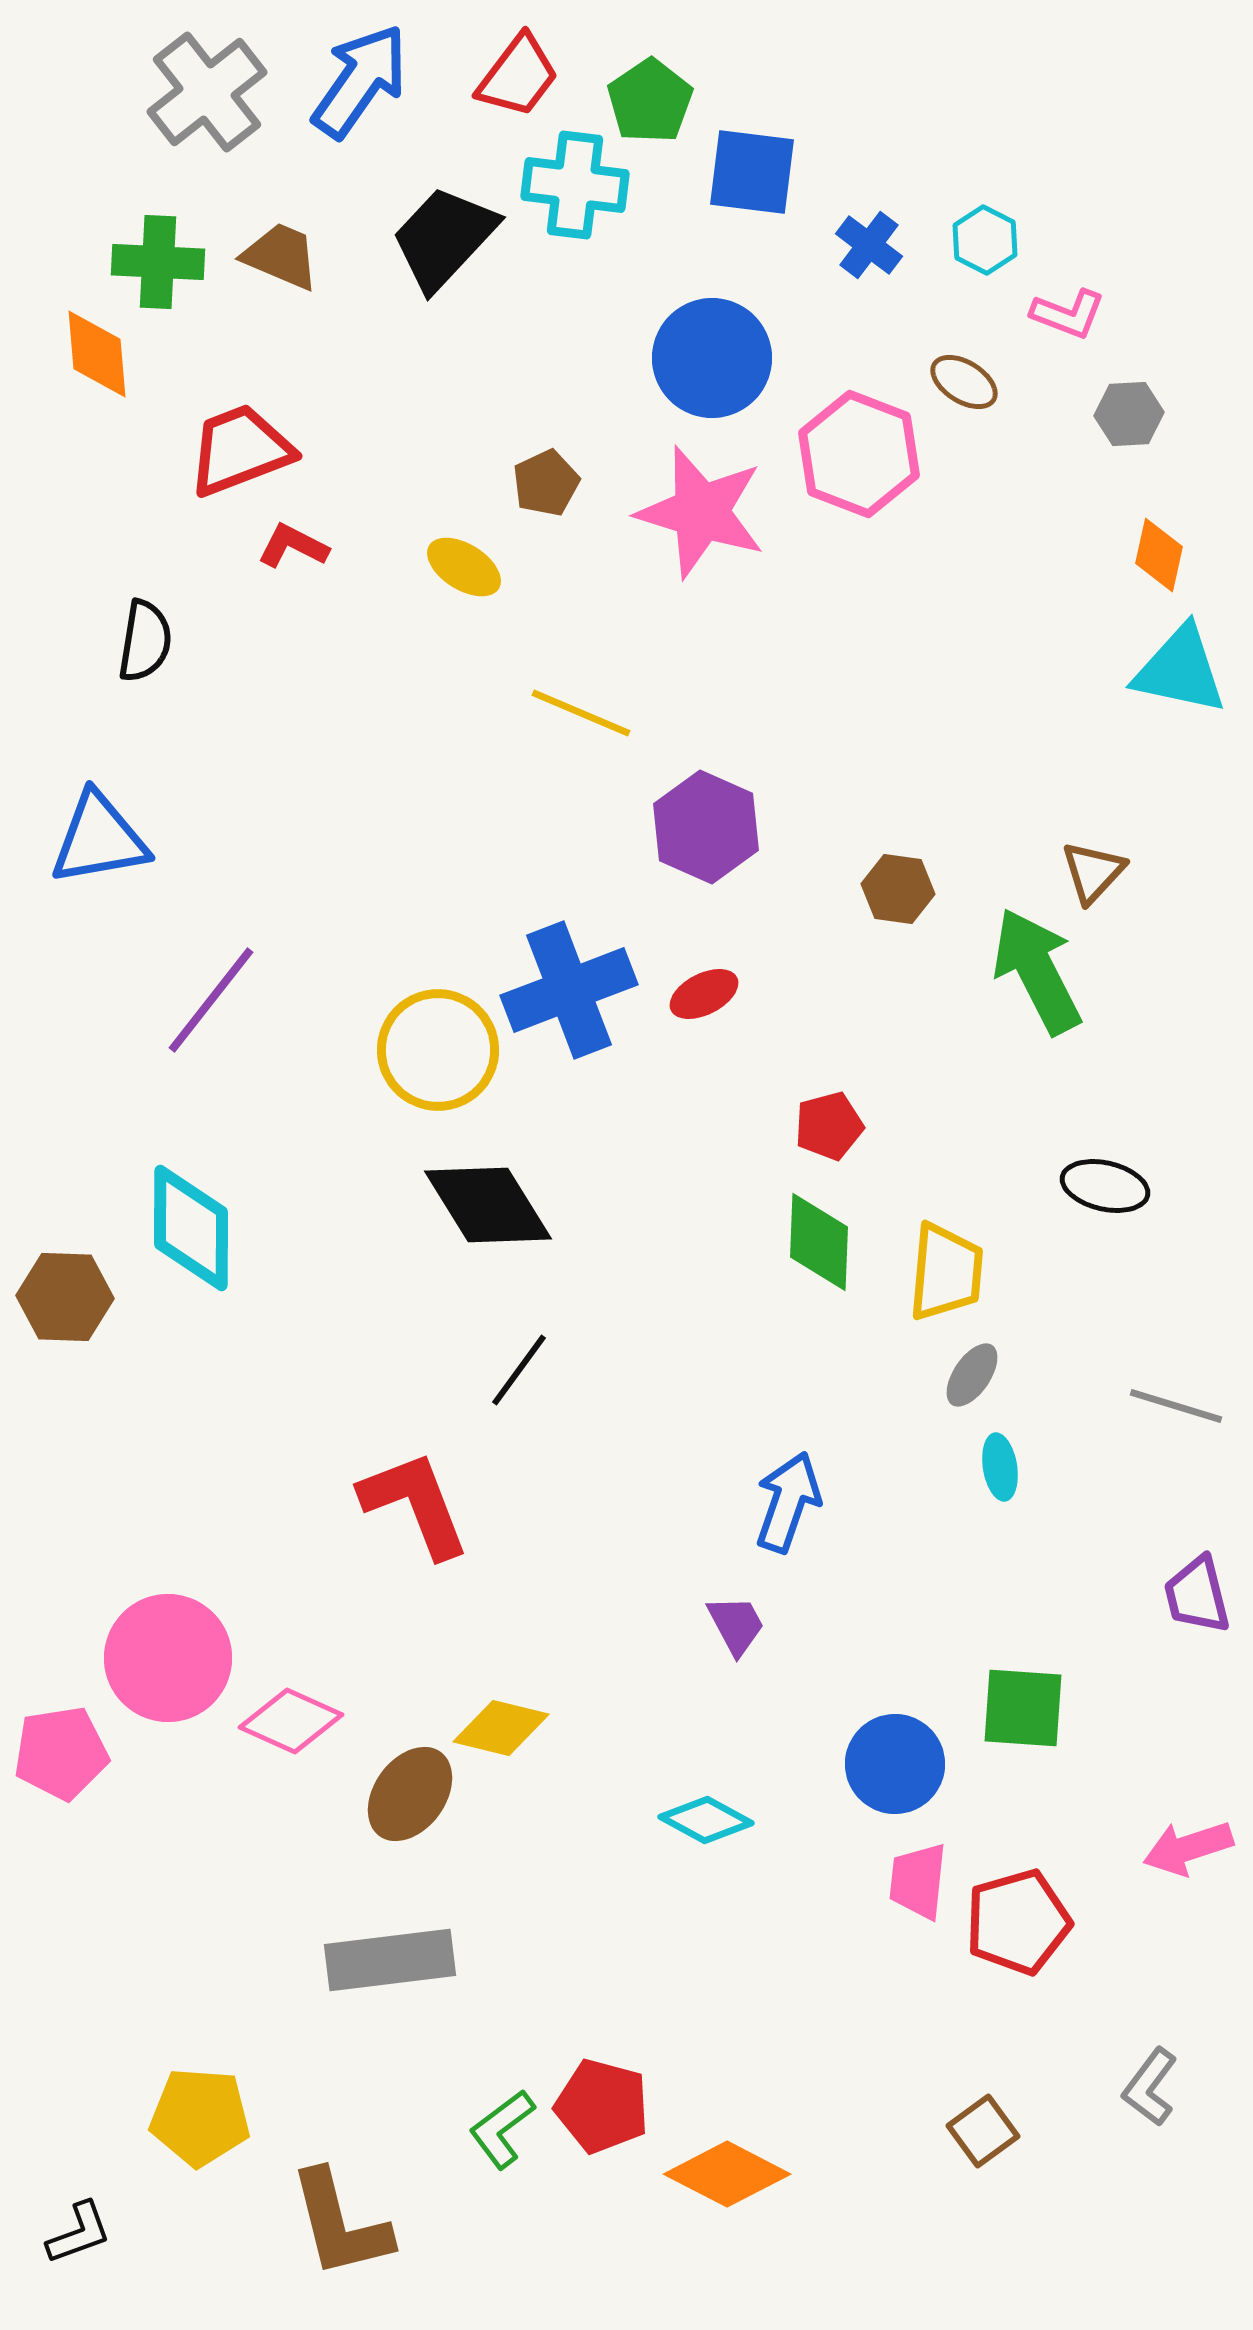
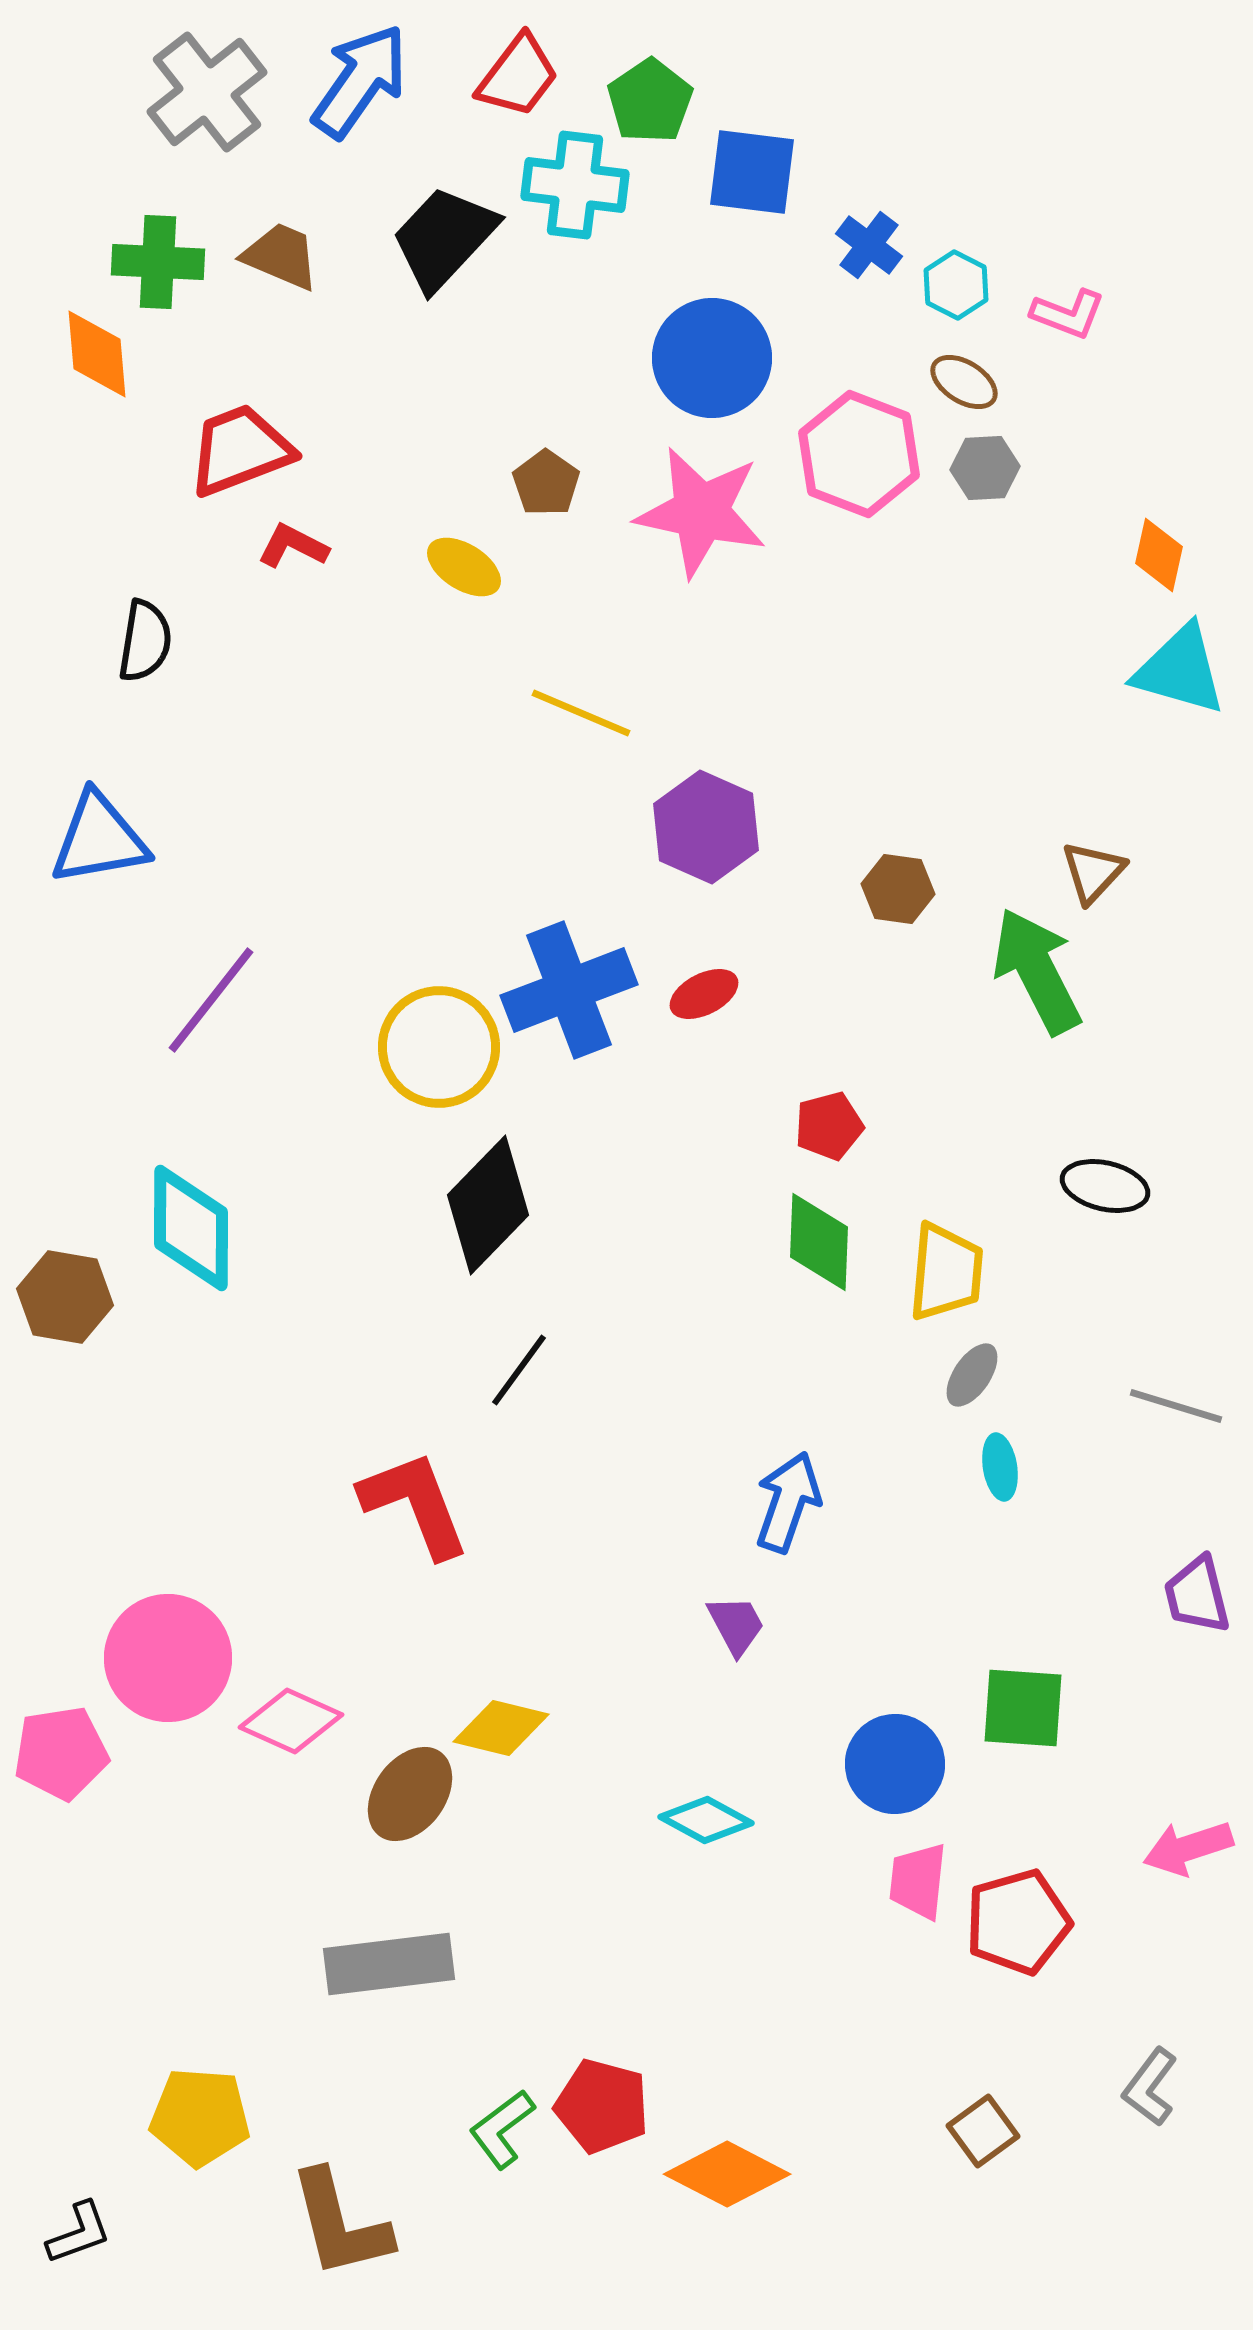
cyan hexagon at (985, 240): moved 29 px left, 45 px down
gray hexagon at (1129, 414): moved 144 px left, 54 px down
brown pentagon at (546, 483): rotated 12 degrees counterclockwise
pink star at (701, 512): rotated 5 degrees counterclockwise
cyan triangle at (1180, 670): rotated 4 degrees clockwise
yellow circle at (438, 1050): moved 1 px right, 3 px up
black diamond at (488, 1205): rotated 76 degrees clockwise
brown hexagon at (65, 1297): rotated 8 degrees clockwise
gray rectangle at (390, 1960): moved 1 px left, 4 px down
